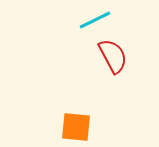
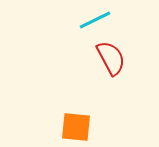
red semicircle: moved 2 px left, 2 px down
